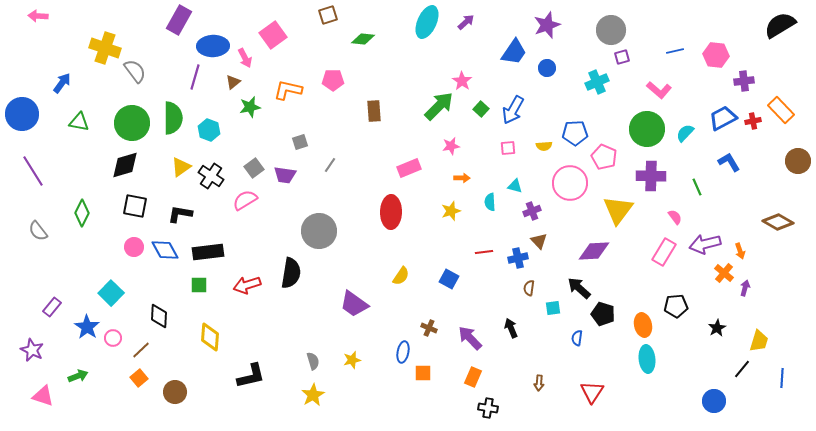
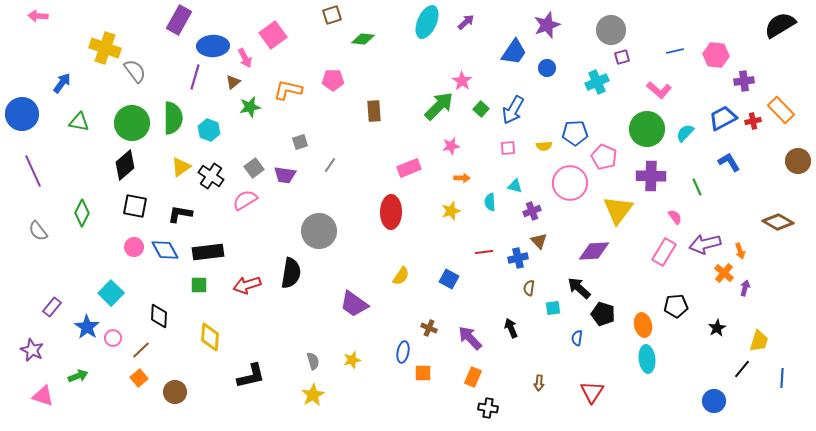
brown square at (328, 15): moved 4 px right
black diamond at (125, 165): rotated 24 degrees counterclockwise
purple line at (33, 171): rotated 8 degrees clockwise
